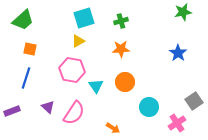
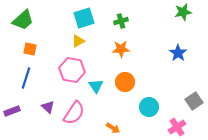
pink cross: moved 4 px down
